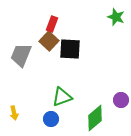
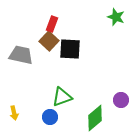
gray trapezoid: rotated 80 degrees clockwise
blue circle: moved 1 px left, 2 px up
